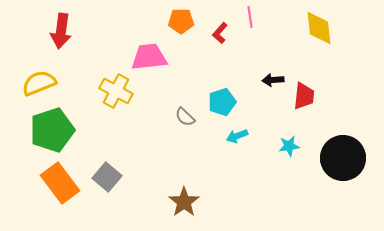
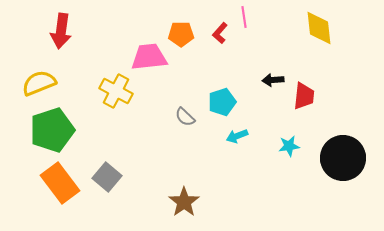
pink line: moved 6 px left
orange pentagon: moved 13 px down
